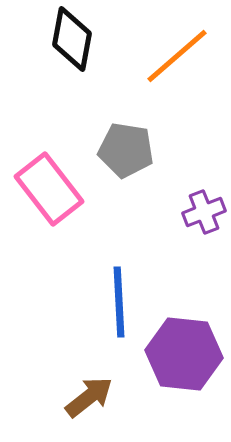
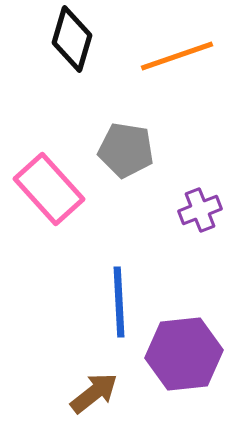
black diamond: rotated 6 degrees clockwise
orange line: rotated 22 degrees clockwise
pink rectangle: rotated 4 degrees counterclockwise
purple cross: moved 4 px left, 2 px up
purple hexagon: rotated 12 degrees counterclockwise
brown arrow: moved 5 px right, 4 px up
